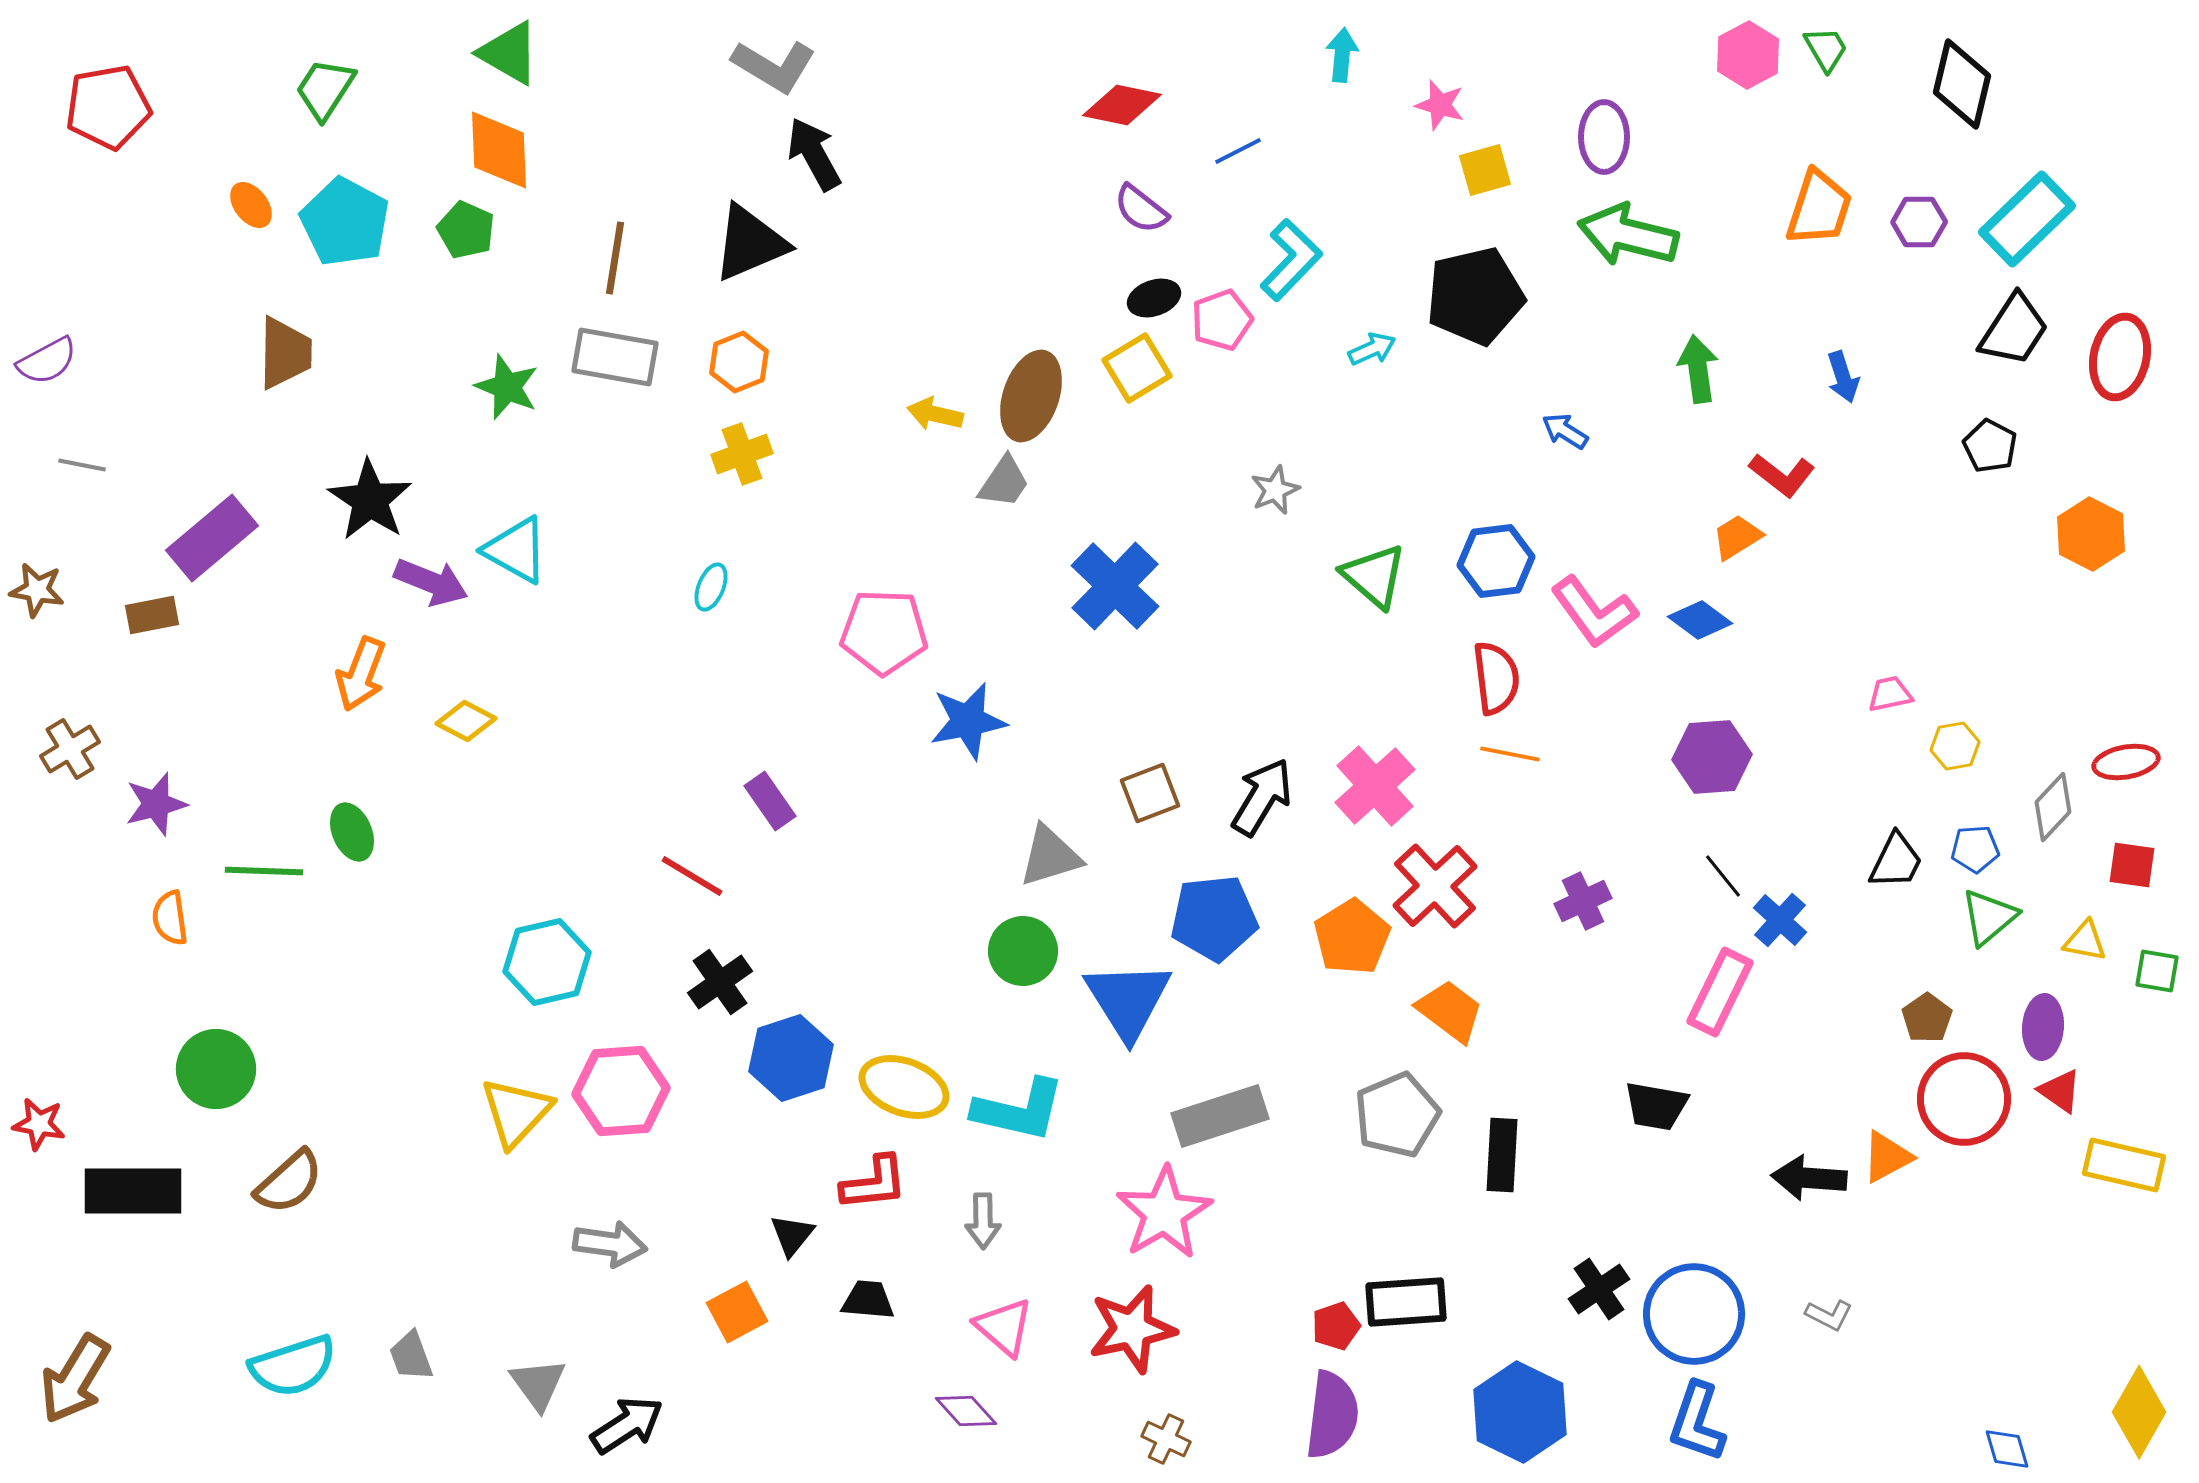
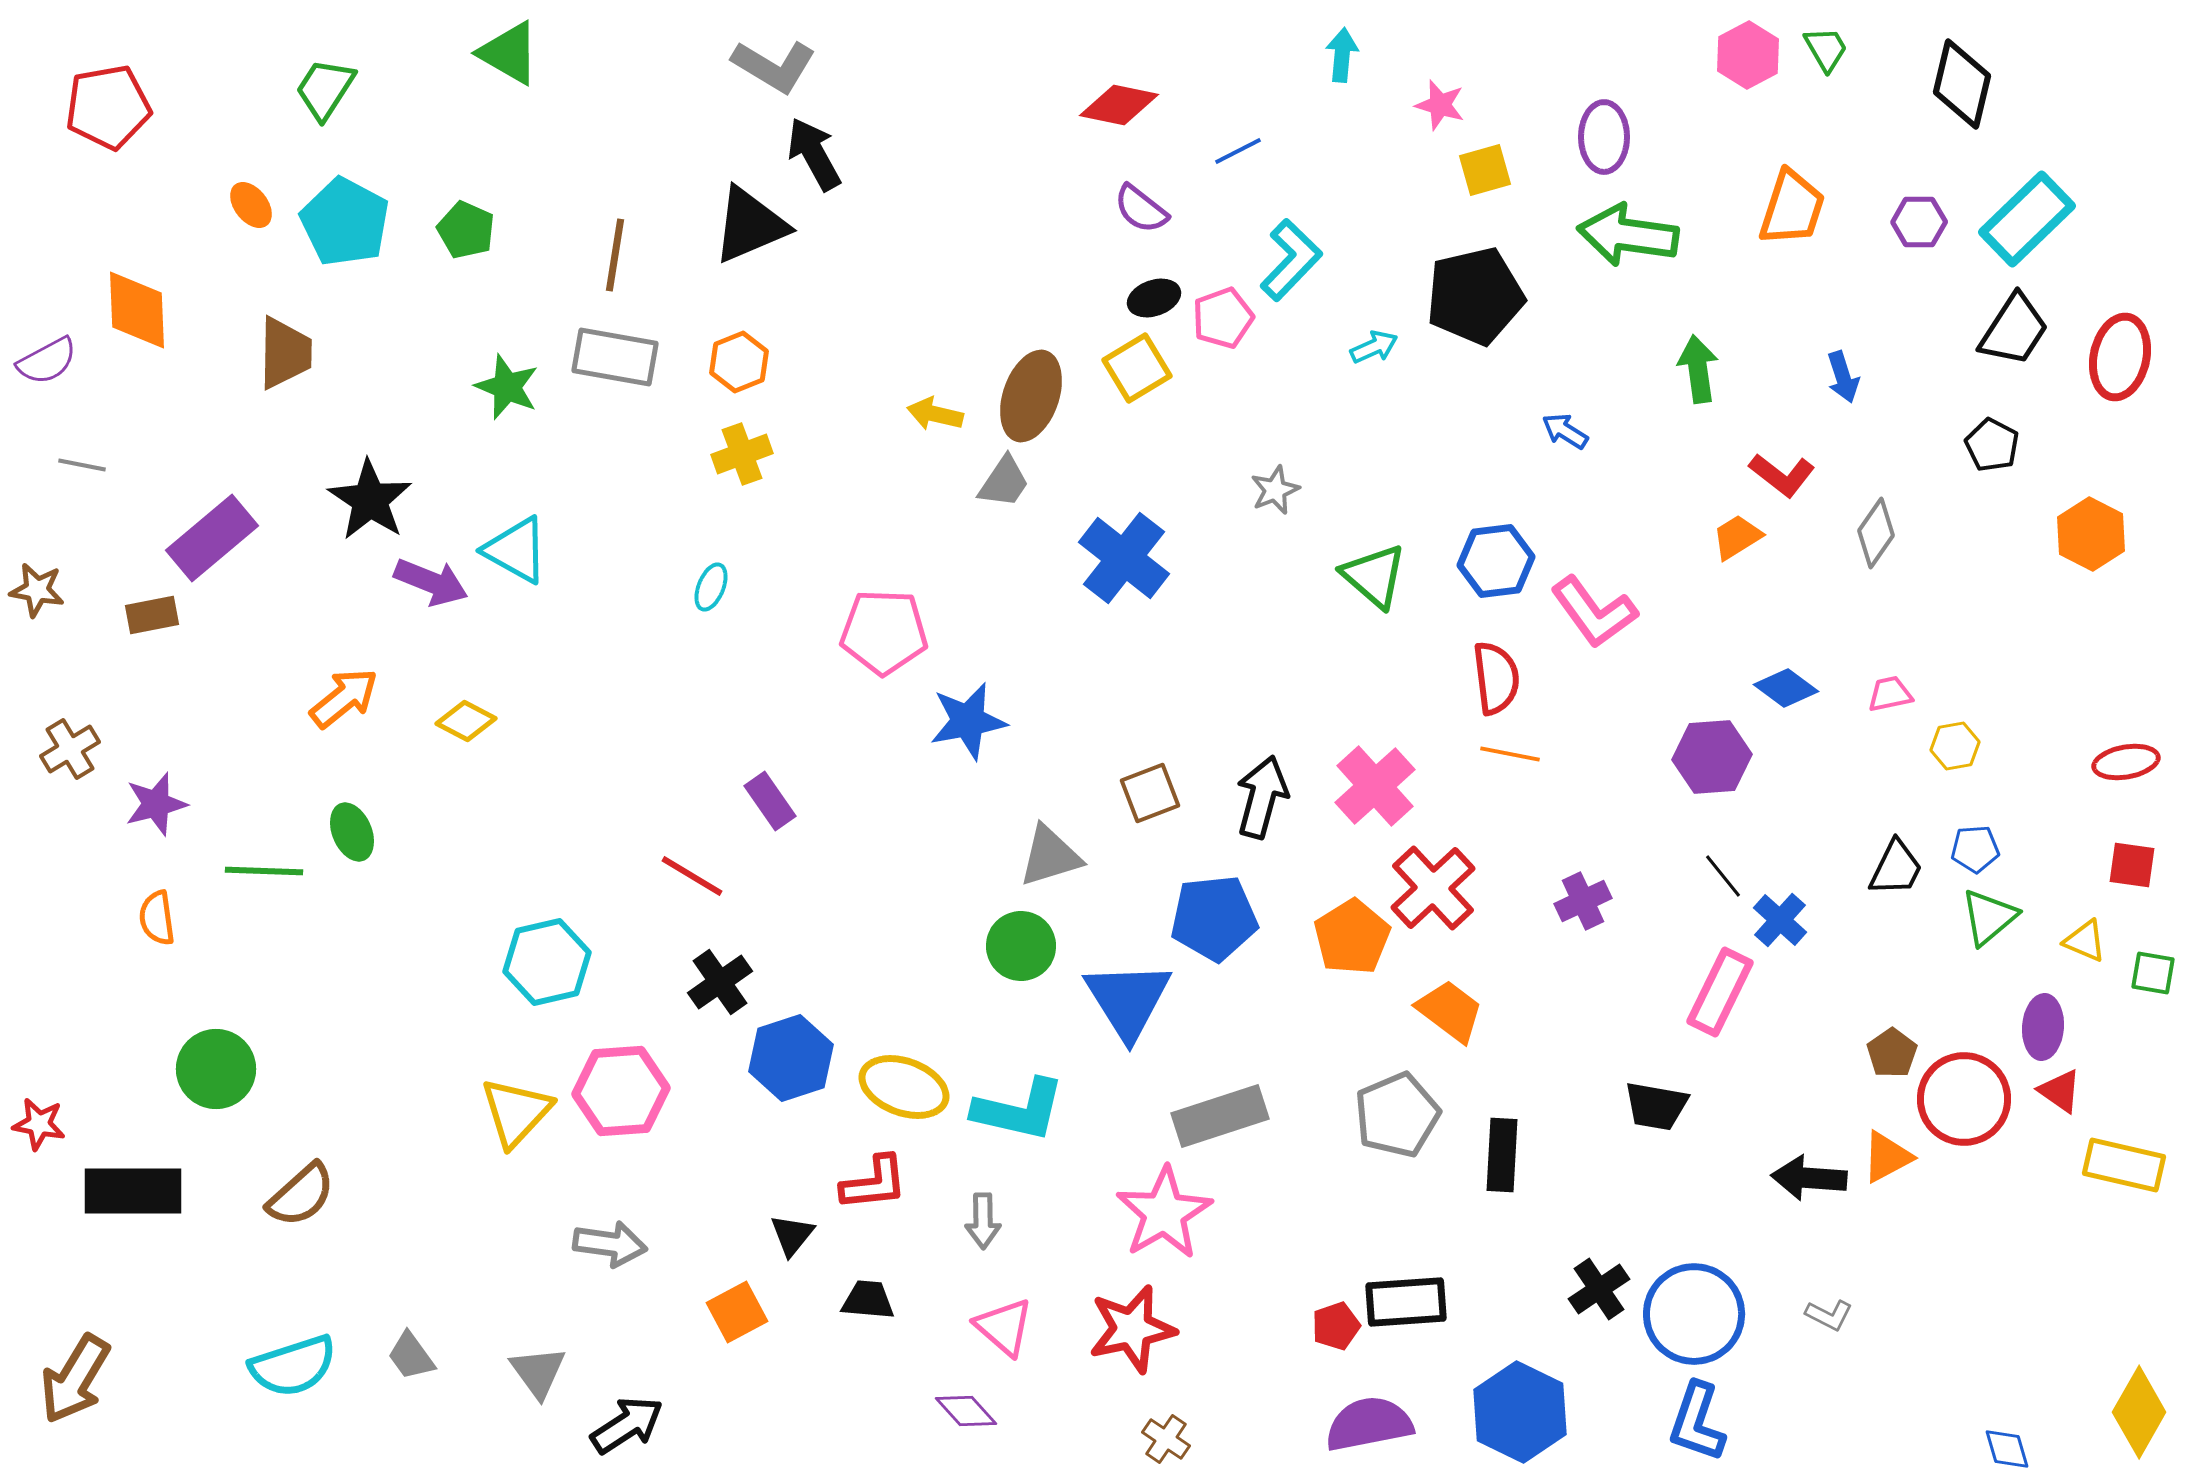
red diamond at (1122, 105): moved 3 px left
orange diamond at (499, 150): moved 362 px left, 160 px down
orange trapezoid at (1819, 208): moved 27 px left
green arrow at (1628, 235): rotated 6 degrees counterclockwise
black triangle at (750, 243): moved 18 px up
brown line at (615, 258): moved 3 px up
pink pentagon at (1222, 320): moved 1 px right, 2 px up
cyan arrow at (1372, 349): moved 2 px right, 2 px up
black pentagon at (1990, 446): moved 2 px right, 1 px up
blue cross at (1115, 586): moved 9 px right, 28 px up; rotated 6 degrees counterclockwise
blue diamond at (1700, 620): moved 86 px right, 68 px down
orange arrow at (361, 674): moved 17 px left, 24 px down; rotated 150 degrees counterclockwise
black arrow at (1262, 797): rotated 16 degrees counterclockwise
gray diamond at (2053, 807): moved 177 px left, 274 px up; rotated 8 degrees counterclockwise
black trapezoid at (1896, 861): moved 7 px down
red cross at (1435, 886): moved 2 px left, 2 px down
orange semicircle at (170, 918): moved 13 px left
yellow triangle at (2085, 941): rotated 12 degrees clockwise
green circle at (1023, 951): moved 2 px left, 5 px up
green square at (2157, 971): moved 4 px left, 2 px down
brown pentagon at (1927, 1018): moved 35 px left, 35 px down
brown semicircle at (289, 1182): moved 12 px right, 13 px down
gray trapezoid at (411, 1356): rotated 16 degrees counterclockwise
gray triangle at (538, 1384): moved 12 px up
purple semicircle at (1332, 1415): moved 37 px right, 9 px down; rotated 108 degrees counterclockwise
brown cross at (1166, 1439): rotated 9 degrees clockwise
